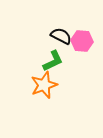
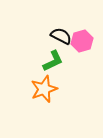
pink hexagon: rotated 20 degrees counterclockwise
orange star: moved 4 px down
